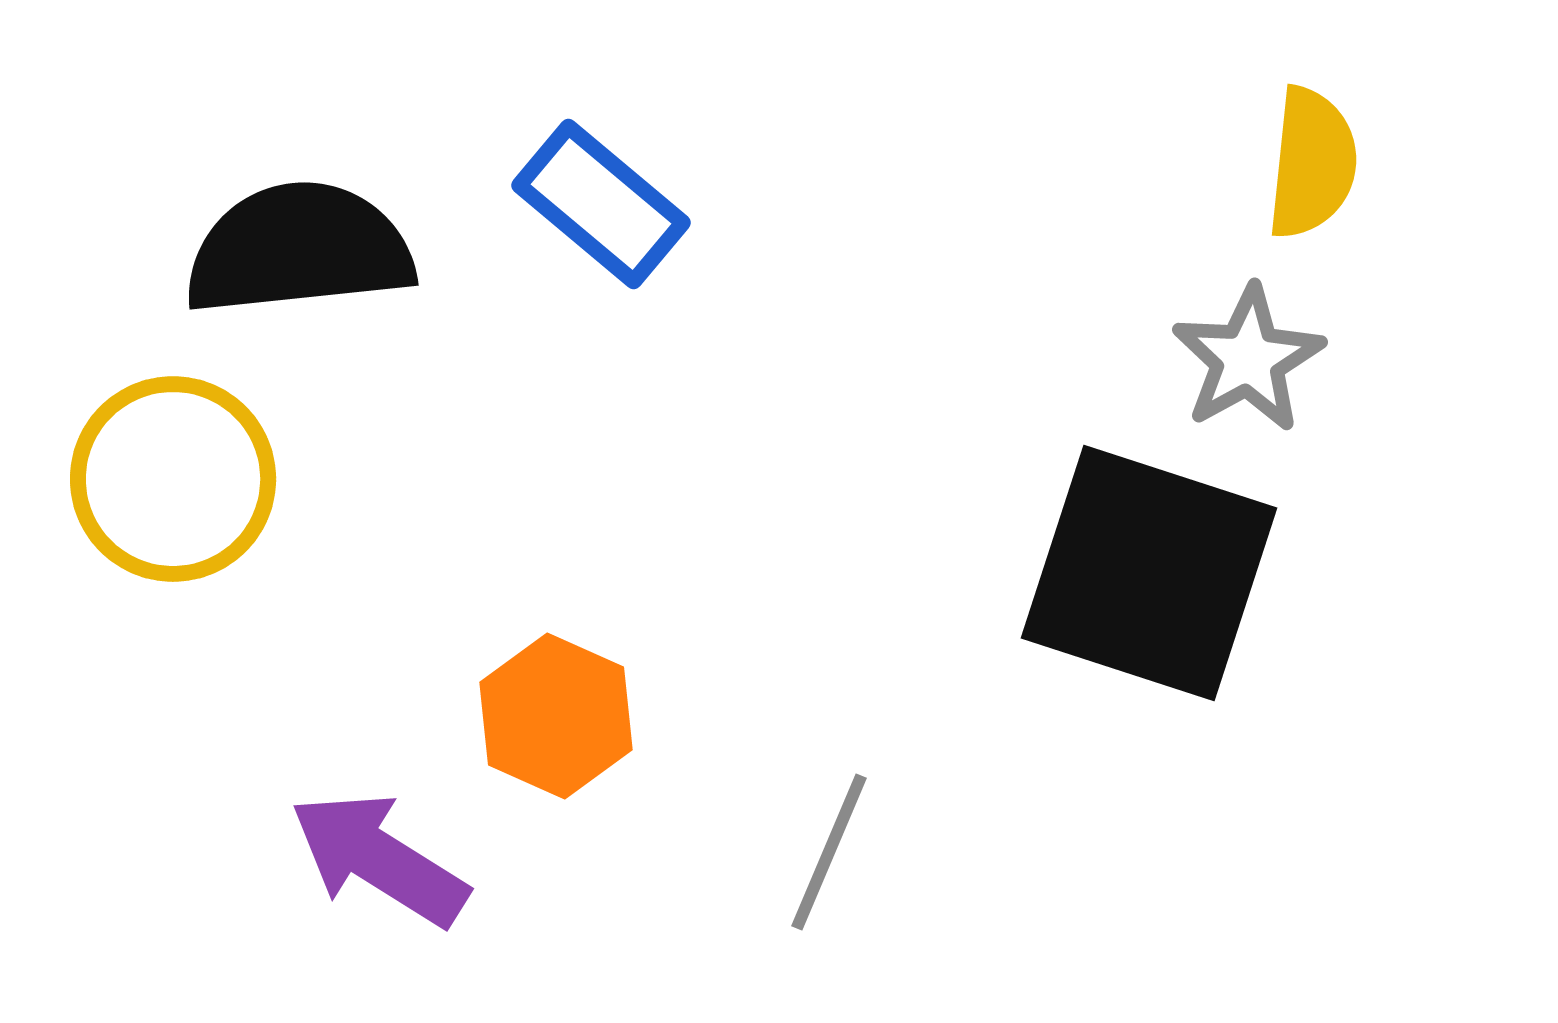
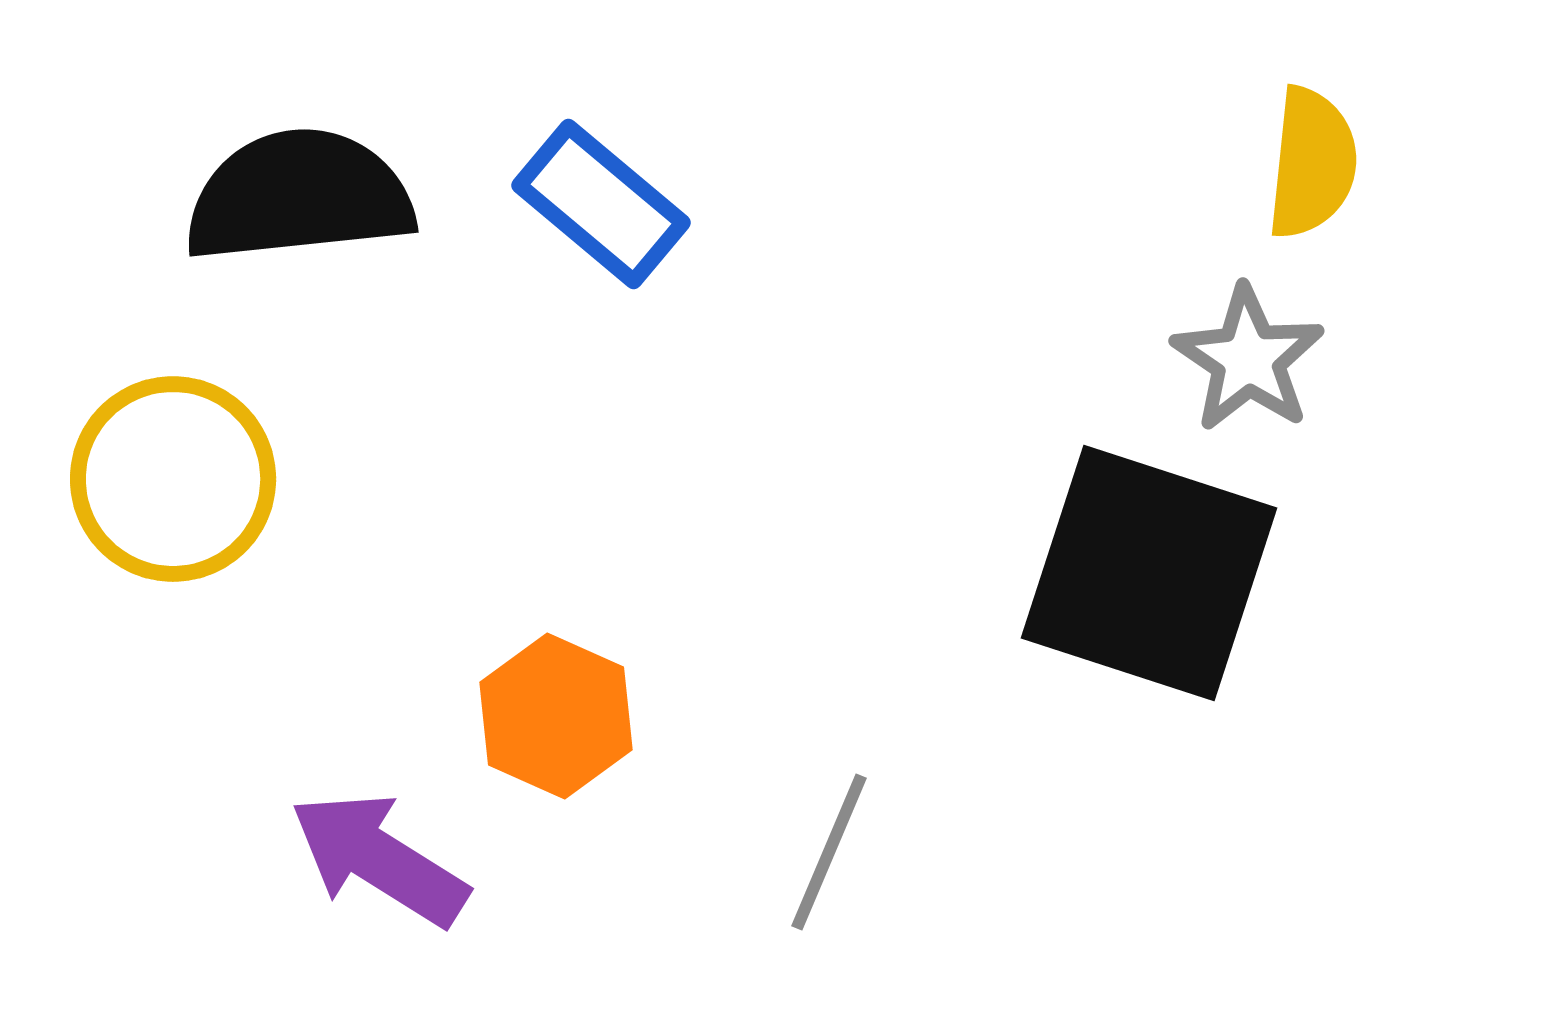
black semicircle: moved 53 px up
gray star: rotated 9 degrees counterclockwise
